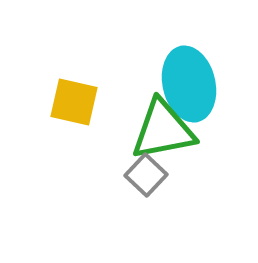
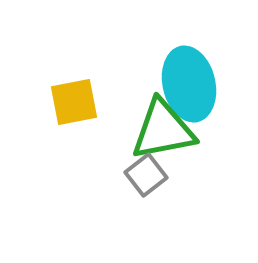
yellow square: rotated 24 degrees counterclockwise
gray square: rotated 9 degrees clockwise
